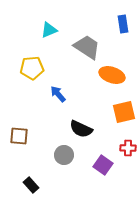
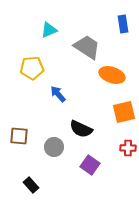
gray circle: moved 10 px left, 8 px up
purple square: moved 13 px left
